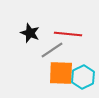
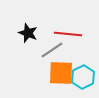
black star: moved 2 px left
